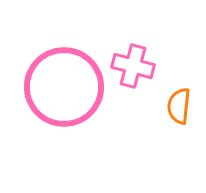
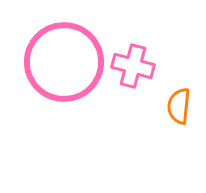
pink circle: moved 25 px up
